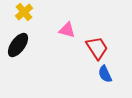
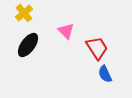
yellow cross: moved 1 px down
pink triangle: moved 1 px left, 1 px down; rotated 30 degrees clockwise
black ellipse: moved 10 px right
